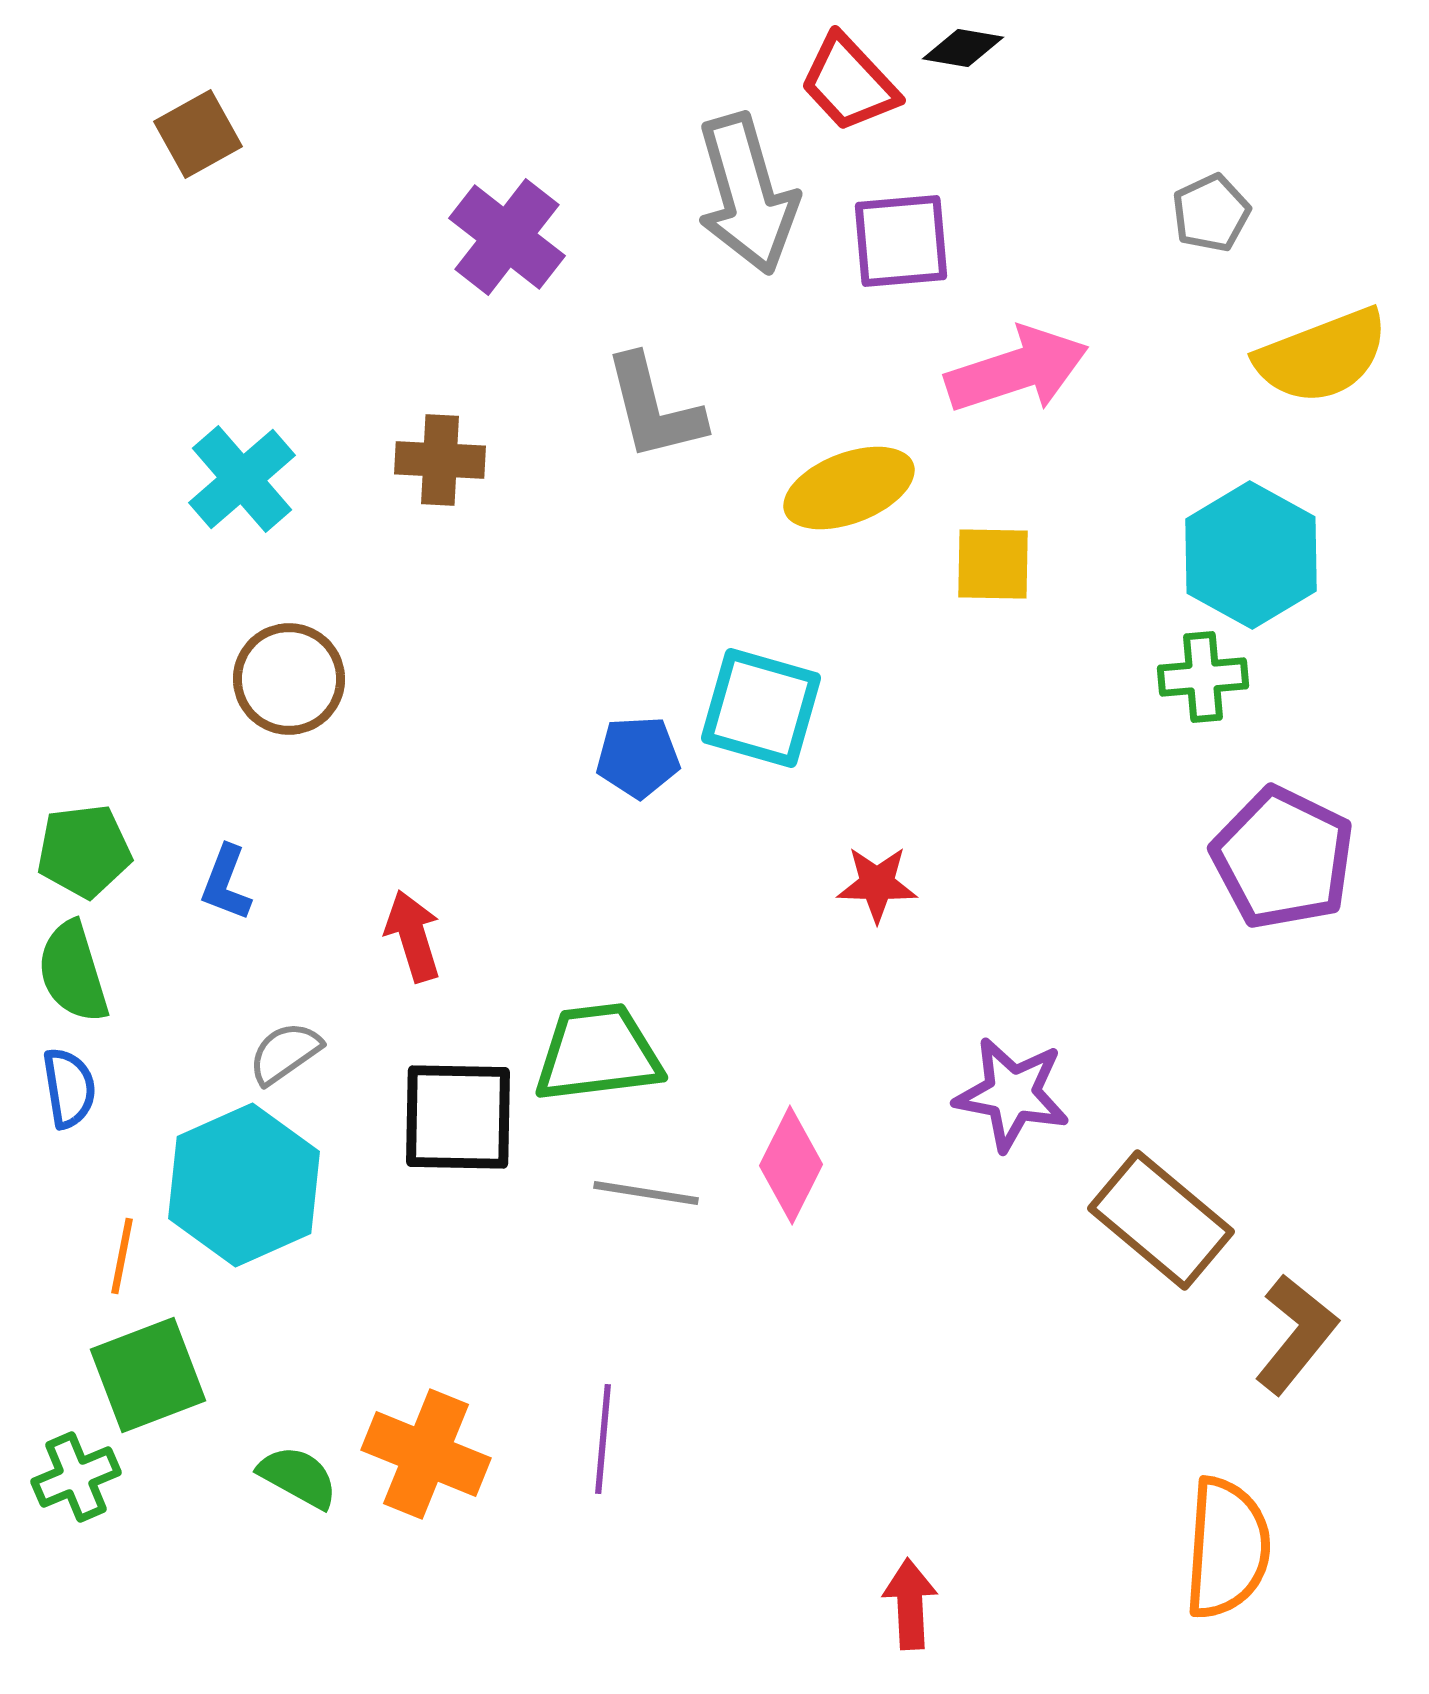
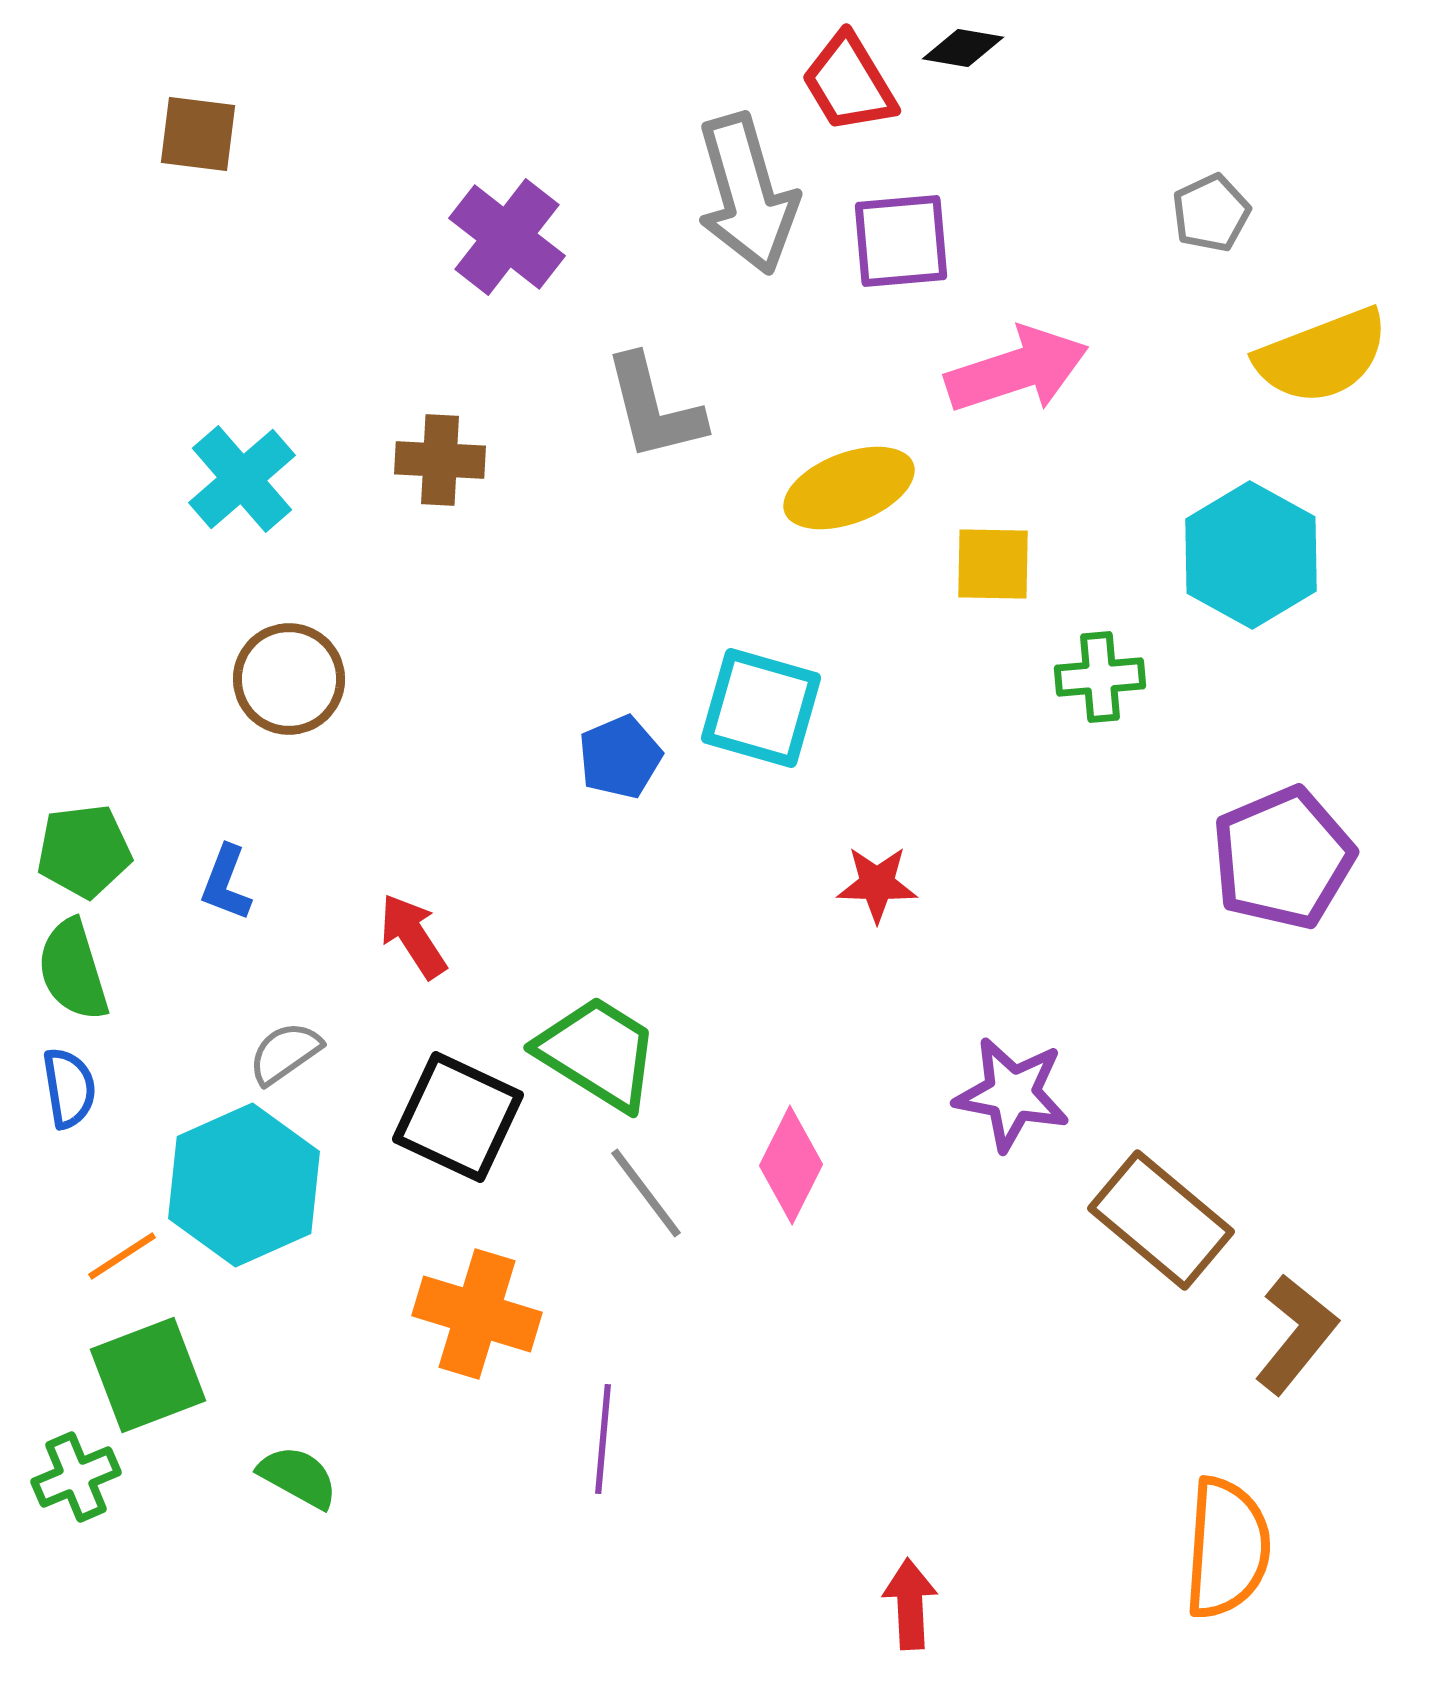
red trapezoid at (849, 83): rotated 12 degrees clockwise
brown square at (198, 134): rotated 36 degrees clockwise
green cross at (1203, 677): moved 103 px left
blue pentagon at (638, 757): moved 18 px left; rotated 20 degrees counterclockwise
purple pentagon at (1283, 858): rotated 23 degrees clockwise
red arrow at (413, 936): rotated 16 degrees counterclockwise
green semicircle at (73, 972): moved 2 px up
green trapezoid at (598, 1053): rotated 39 degrees clockwise
black square at (458, 1117): rotated 24 degrees clockwise
gray line at (646, 1193): rotated 44 degrees clockwise
orange line at (122, 1256): rotated 46 degrees clockwise
orange cross at (426, 1454): moved 51 px right, 140 px up; rotated 5 degrees counterclockwise
